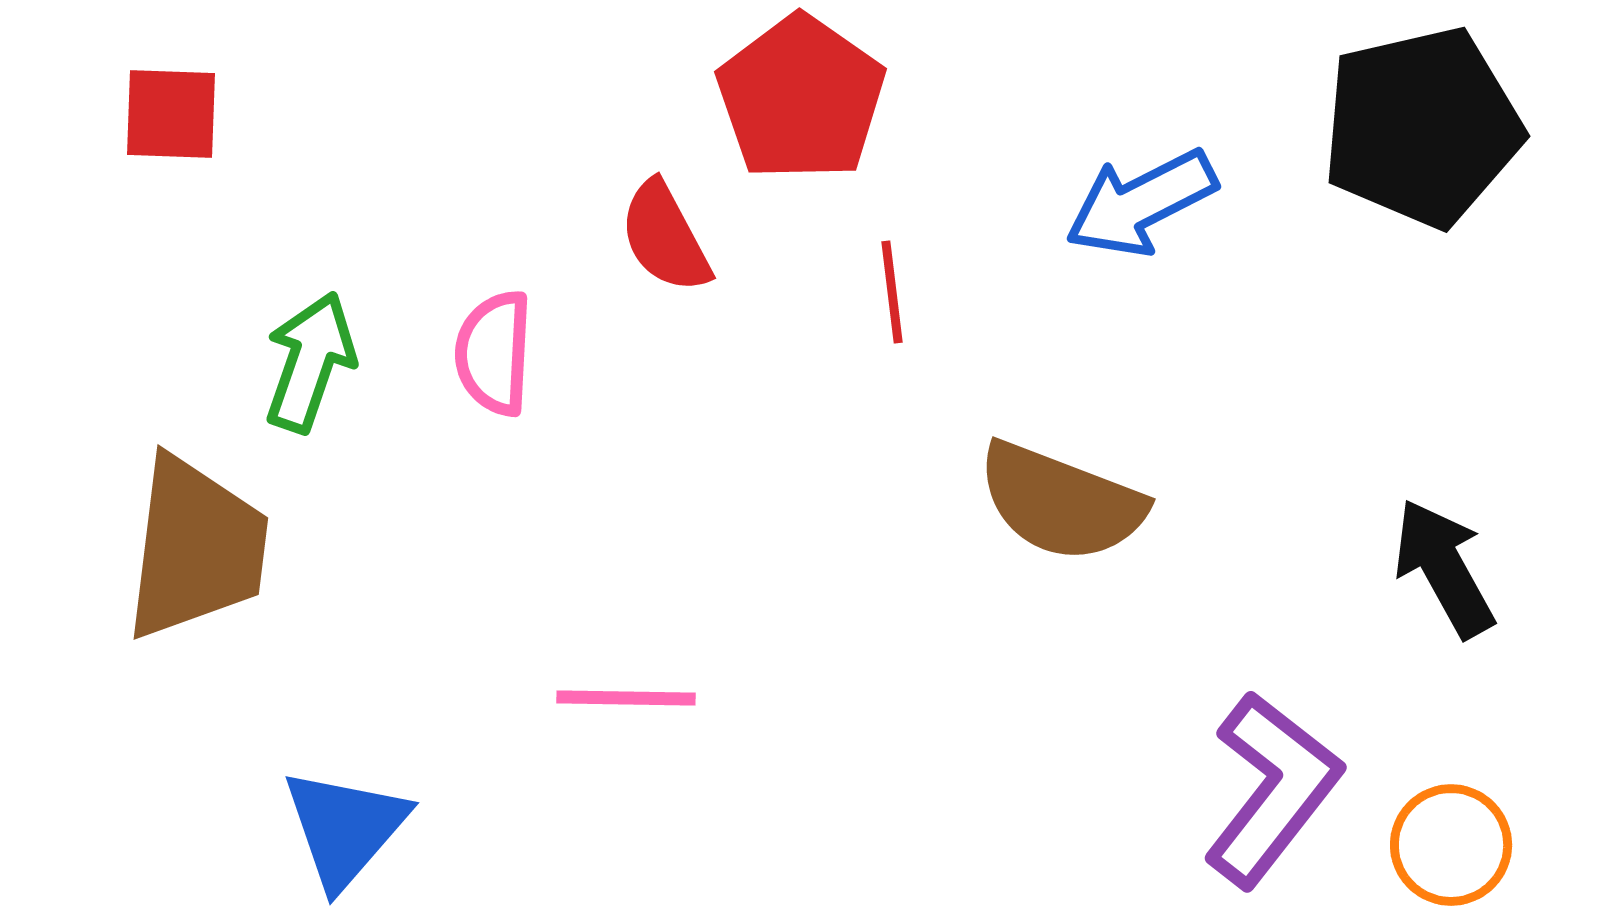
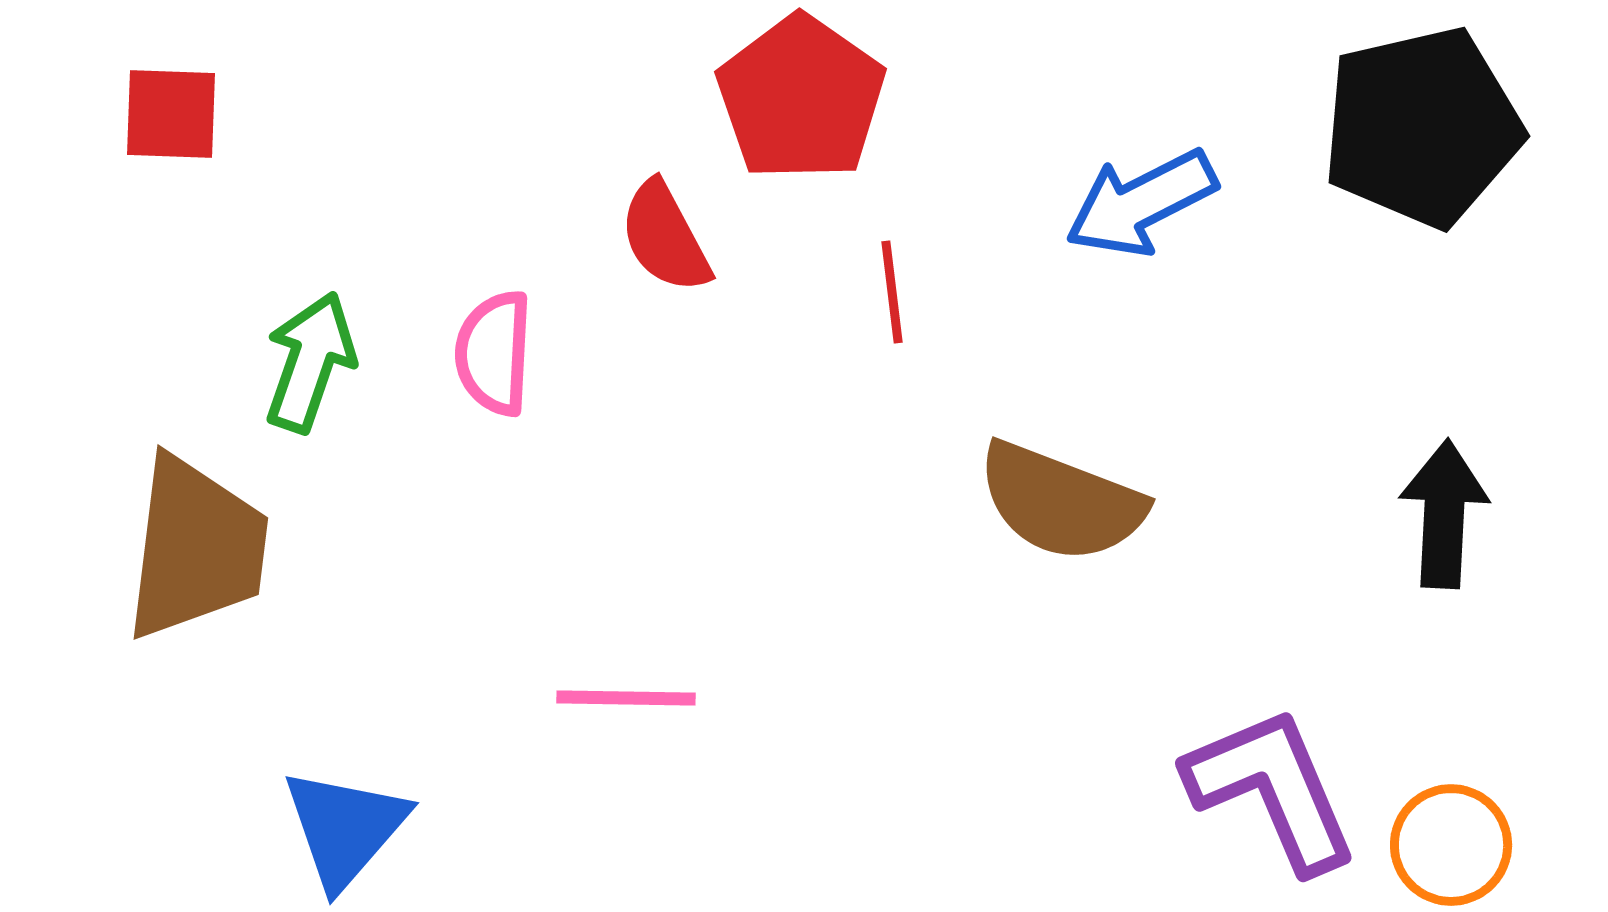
black arrow: moved 54 px up; rotated 32 degrees clockwise
purple L-shape: rotated 61 degrees counterclockwise
